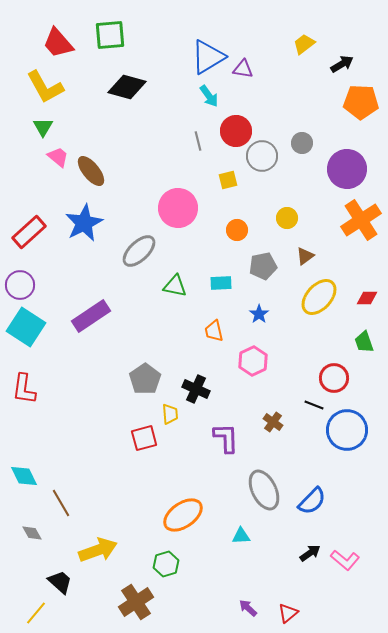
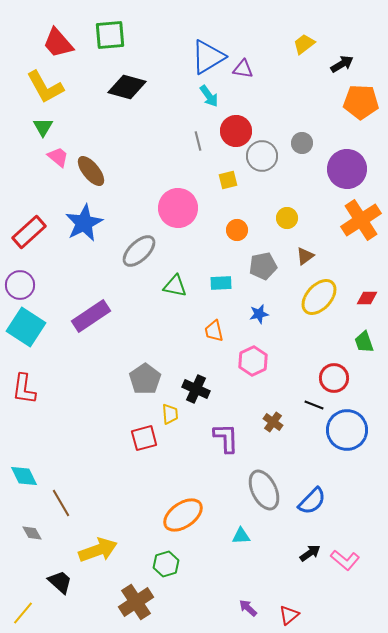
blue star at (259, 314): rotated 24 degrees clockwise
yellow line at (36, 613): moved 13 px left
red triangle at (288, 613): moved 1 px right, 2 px down
